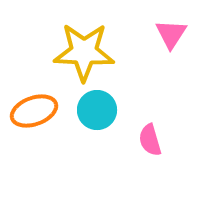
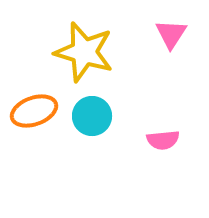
yellow star: rotated 14 degrees clockwise
cyan circle: moved 5 px left, 6 px down
pink semicircle: moved 13 px right; rotated 80 degrees counterclockwise
